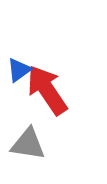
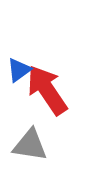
gray triangle: moved 2 px right, 1 px down
